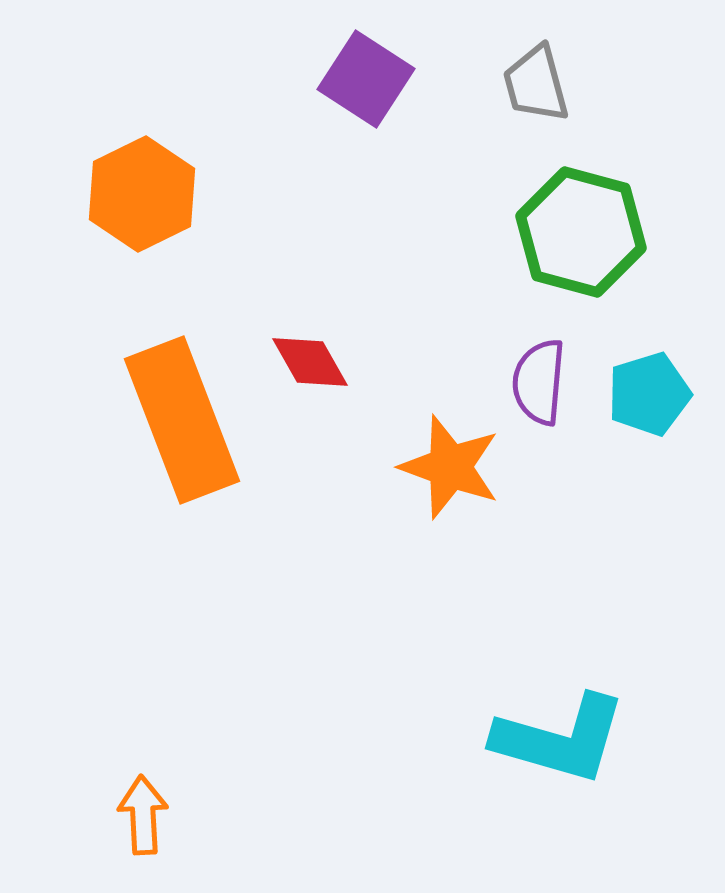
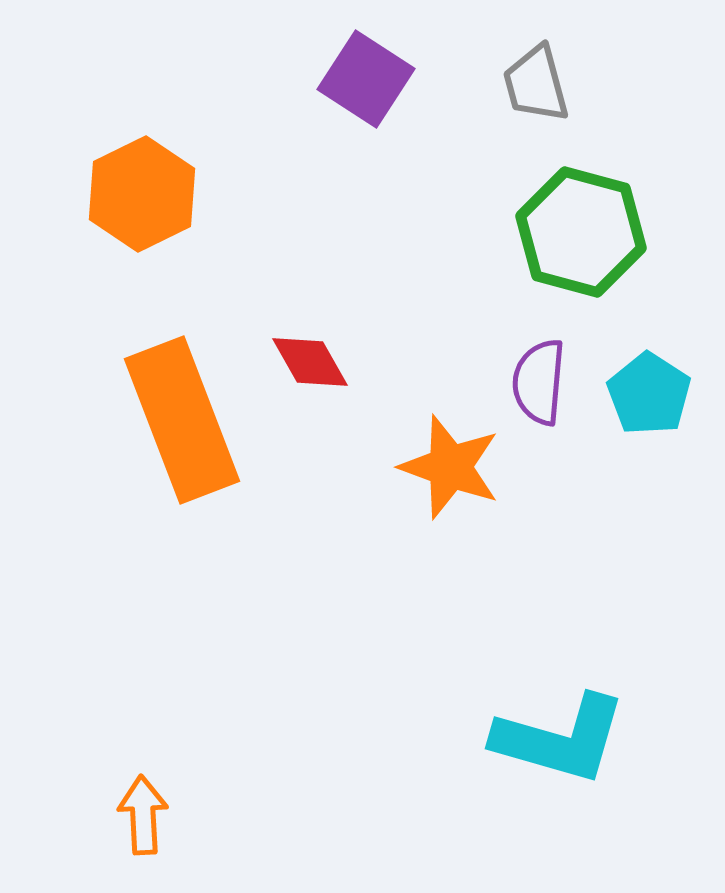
cyan pentagon: rotated 22 degrees counterclockwise
